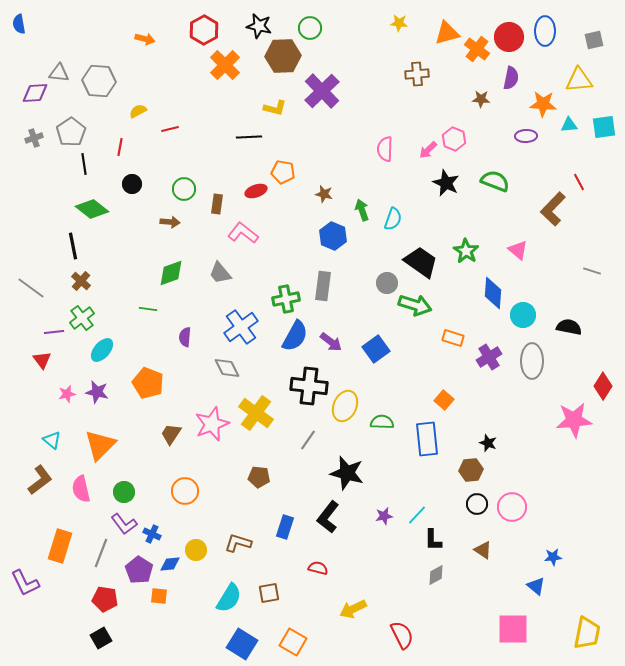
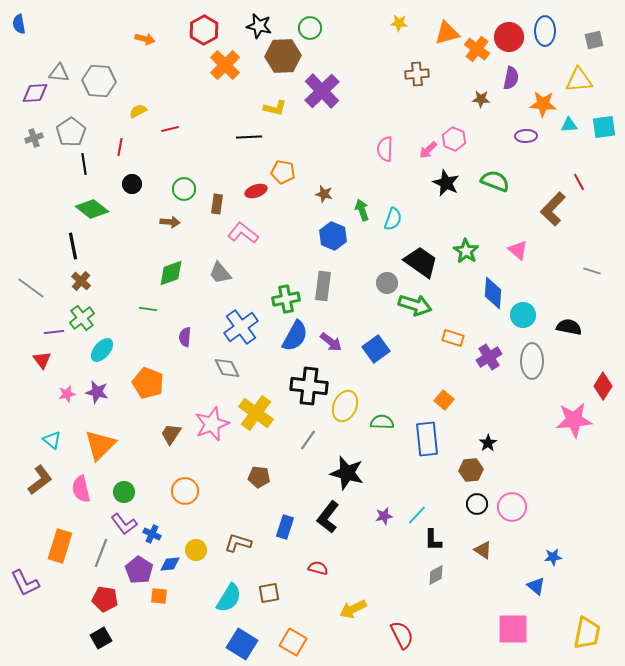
black star at (488, 443): rotated 18 degrees clockwise
